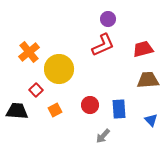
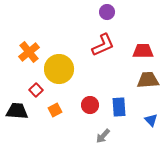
purple circle: moved 1 px left, 7 px up
red trapezoid: moved 2 px down; rotated 15 degrees clockwise
blue rectangle: moved 2 px up
